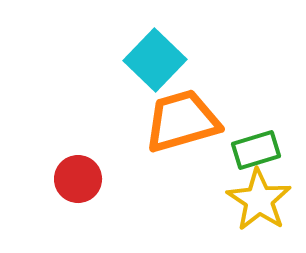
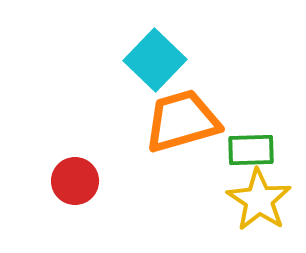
green rectangle: moved 5 px left; rotated 15 degrees clockwise
red circle: moved 3 px left, 2 px down
